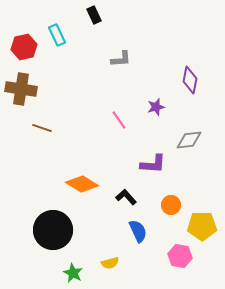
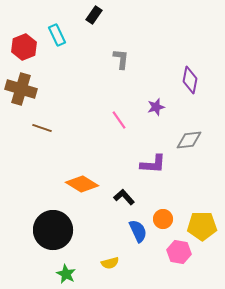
black rectangle: rotated 60 degrees clockwise
red hexagon: rotated 10 degrees counterclockwise
gray L-shape: rotated 80 degrees counterclockwise
brown cross: rotated 8 degrees clockwise
black L-shape: moved 2 px left
orange circle: moved 8 px left, 14 px down
pink hexagon: moved 1 px left, 4 px up
green star: moved 7 px left, 1 px down
